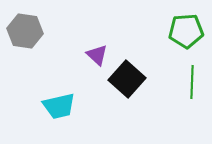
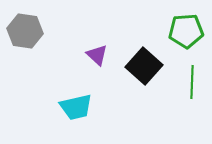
black square: moved 17 px right, 13 px up
cyan trapezoid: moved 17 px right, 1 px down
